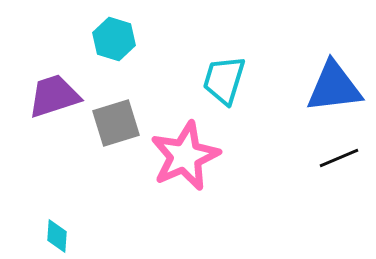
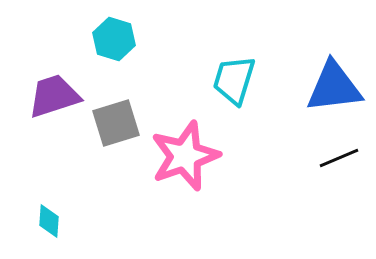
cyan trapezoid: moved 10 px right
pink star: rotated 4 degrees clockwise
cyan diamond: moved 8 px left, 15 px up
